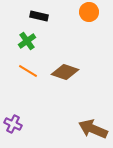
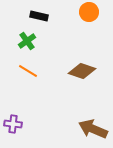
brown diamond: moved 17 px right, 1 px up
purple cross: rotated 18 degrees counterclockwise
